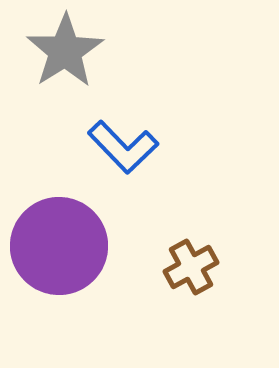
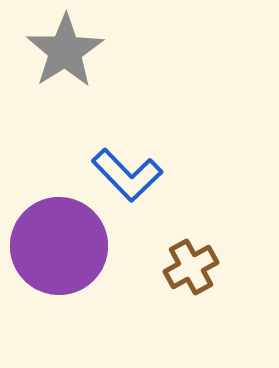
blue L-shape: moved 4 px right, 28 px down
